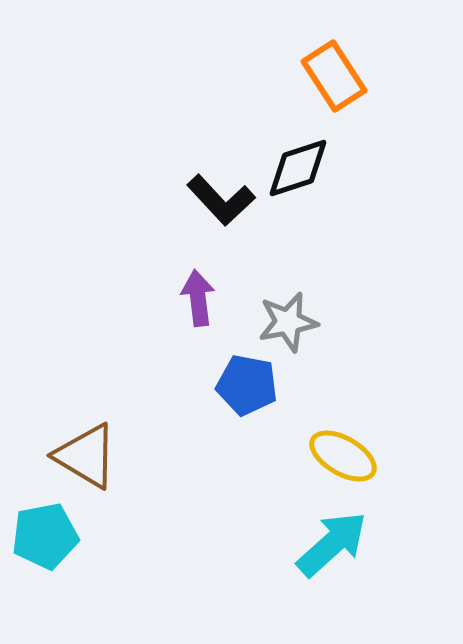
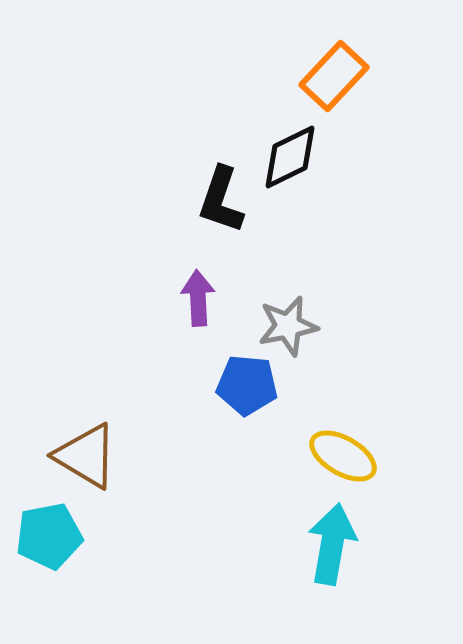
orange rectangle: rotated 76 degrees clockwise
black diamond: moved 8 px left, 11 px up; rotated 8 degrees counterclockwise
black L-shape: rotated 62 degrees clockwise
purple arrow: rotated 4 degrees clockwise
gray star: moved 4 px down
blue pentagon: rotated 6 degrees counterclockwise
cyan pentagon: moved 4 px right
cyan arrow: rotated 38 degrees counterclockwise
